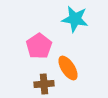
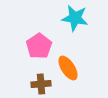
cyan star: moved 1 px up
brown cross: moved 3 px left
